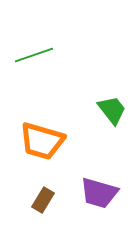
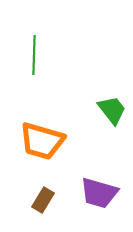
green line: rotated 69 degrees counterclockwise
